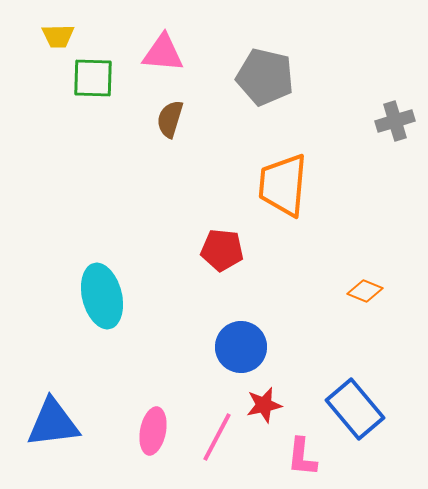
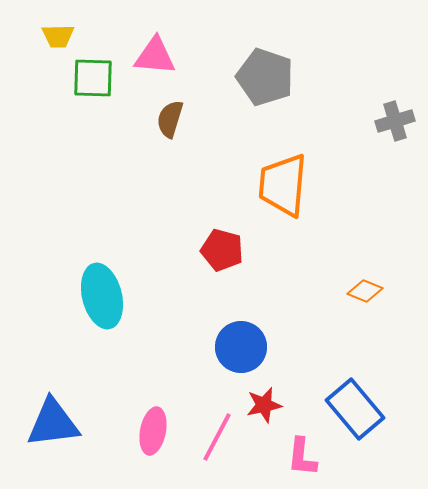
pink triangle: moved 8 px left, 3 px down
gray pentagon: rotated 6 degrees clockwise
red pentagon: rotated 9 degrees clockwise
